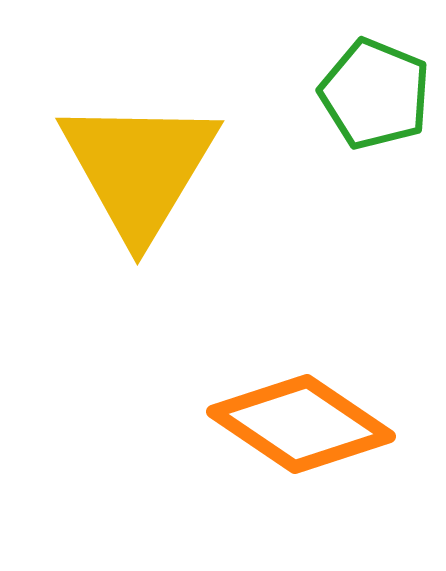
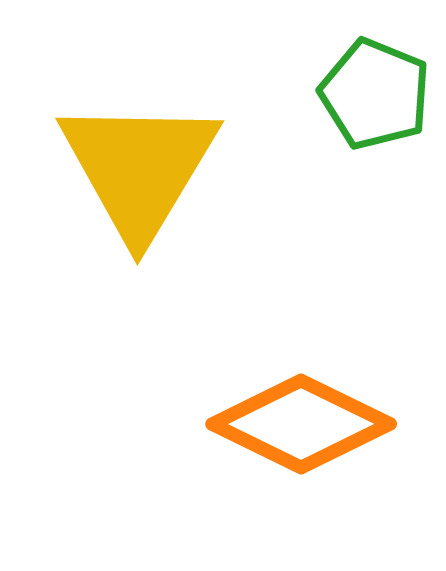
orange diamond: rotated 8 degrees counterclockwise
